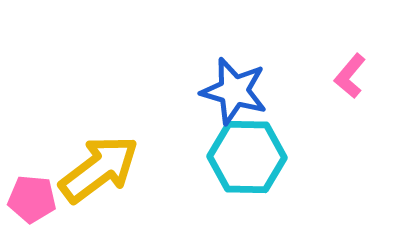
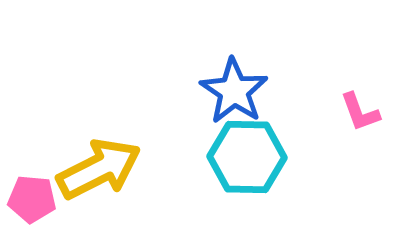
pink L-shape: moved 10 px right, 36 px down; rotated 60 degrees counterclockwise
blue star: rotated 18 degrees clockwise
yellow arrow: rotated 10 degrees clockwise
